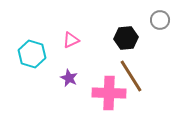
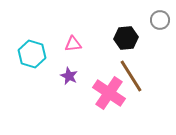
pink triangle: moved 2 px right, 4 px down; rotated 18 degrees clockwise
purple star: moved 2 px up
pink cross: rotated 32 degrees clockwise
